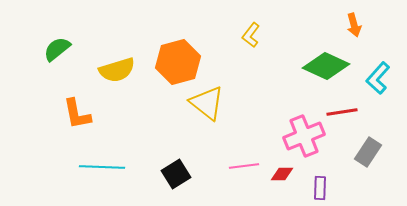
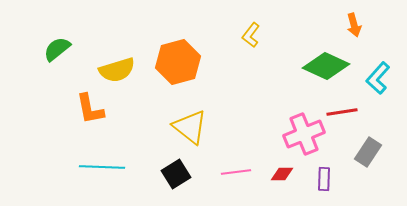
yellow triangle: moved 17 px left, 24 px down
orange L-shape: moved 13 px right, 5 px up
pink cross: moved 2 px up
pink line: moved 8 px left, 6 px down
purple rectangle: moved 4 px right, 9 px up
